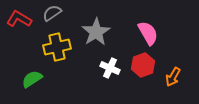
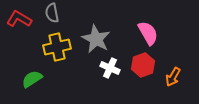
gray semicircle: rotated 66 degrees counterclockwise
gray star: moved 7 px down; rotated 12 degrees counterclockwise
